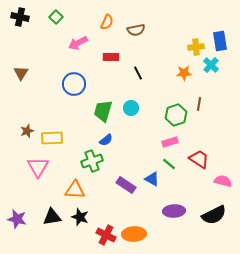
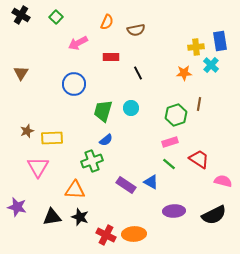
black cross: moved 1 px right, 2 px up; rotated 18 degrees clockwise
blue triangle: moved 1 px left, 3 px down
purple star: moved 12 px up
